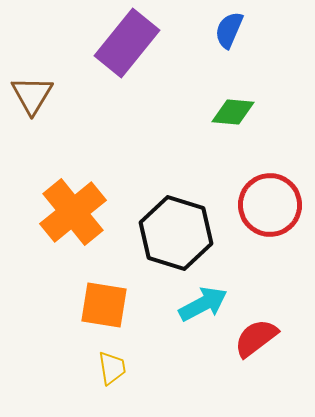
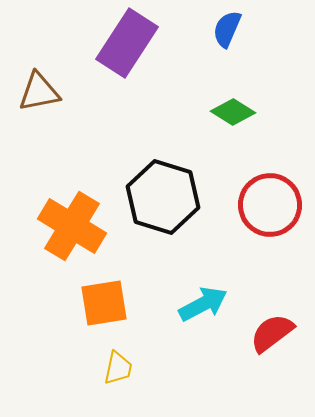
blue semicircle: moved 2 px left, 1 px up
purple rectangle: rotated 6 degrees counterclockwise
brown triangle: moved 7 px right, 3 px up; rotated 48 degrees clockwise
green diamond: rotated 27 degrees clockwise
orange cross: moved 1 px left, 14 px down; rotated 20 degrees counterclockwise
black hexagon: moved 13 px left, 36 px up
orange square: moved 2 px up; rotated 18 degrees counterclockwise
red semicircle: moved 16 px right, 5 px up
yellow trapezoid: moved 6 px right; rotated 21 degrees clockwise
